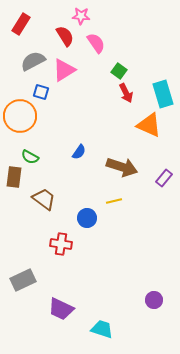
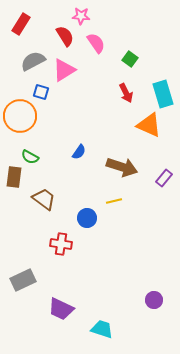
green square: moved 11 px right, 12 px up
